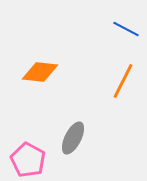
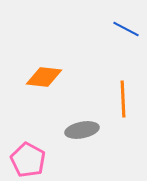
orange diamond: moved 4 px right, 5 px down
orange line: moved 18 px down; rotated 30 degrees counterclockwise
gray ellipse: moved 9 px right, 8 px up; rotated 52 degrees clockwise
